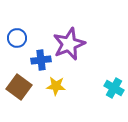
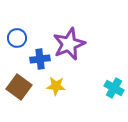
blue cross: moved 1 px left, 1 px up
